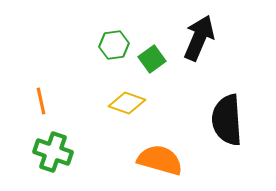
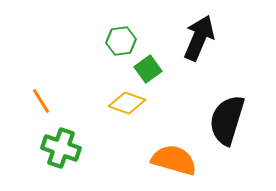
green hexagon: moved 7 px right, 4 px up
green square: moved 4 px left, 10 px down
orange line: rotated 20 degrees counterclockwise
black semicircle: rotated 21 degrees clockwise
green cross: moved 8 px right, 4 px up
orange semicircle: moved 14 px right
